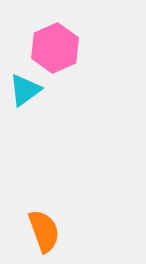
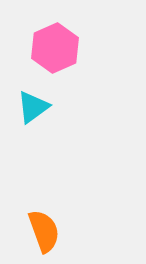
cyan triangle: moved 8 px right, 17 px down
